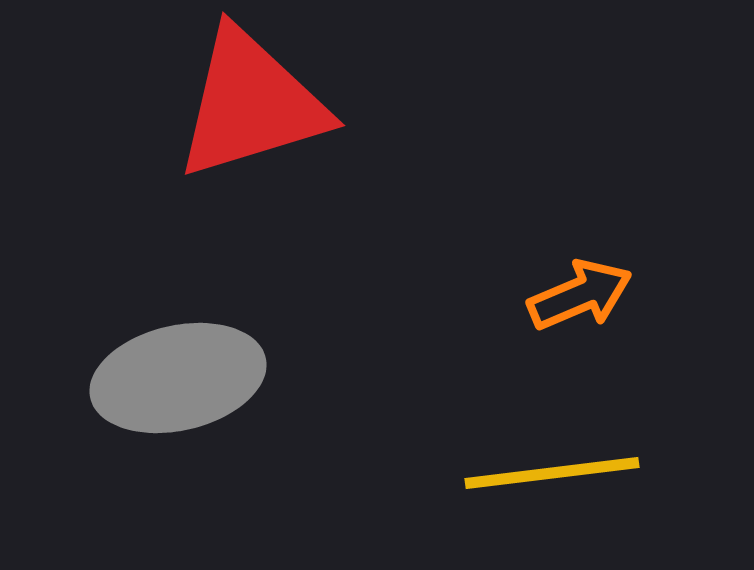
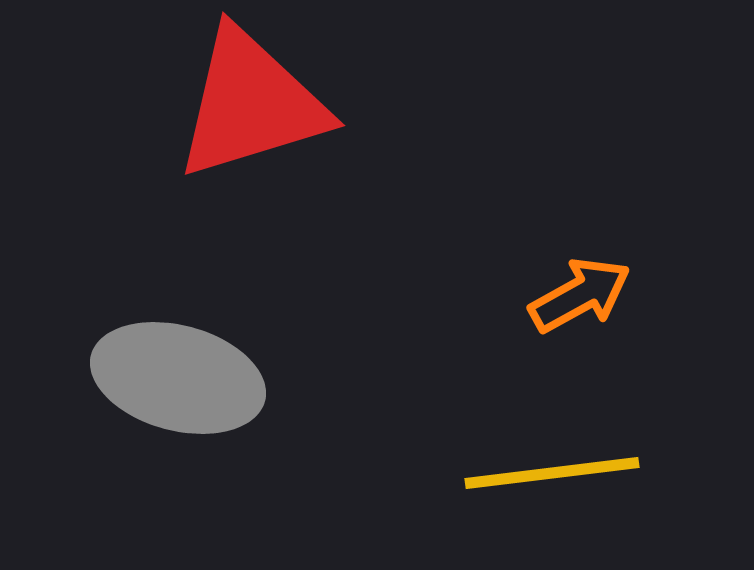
orange arrow: rotated 6 degrees counterclockwise
gray ellipse: rotated 28 degrees clockwise
